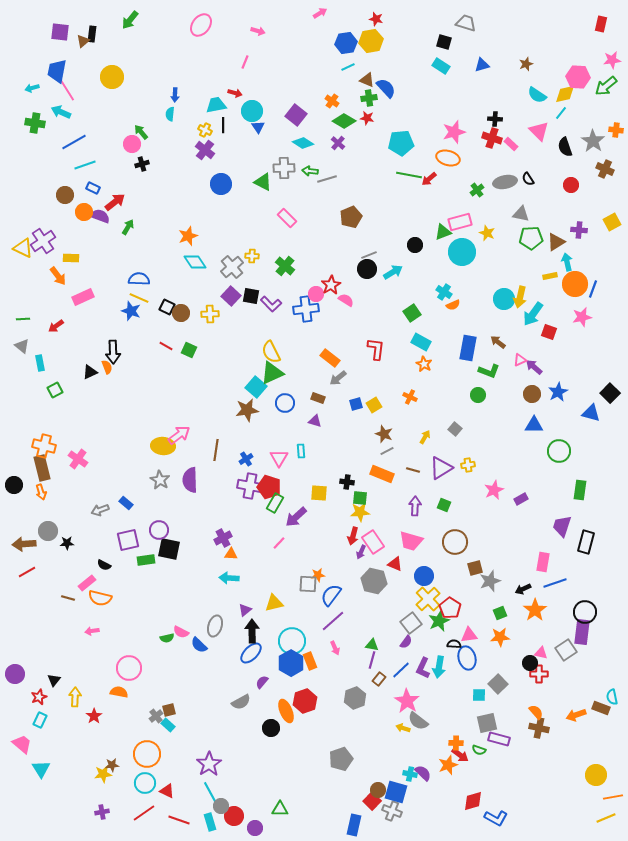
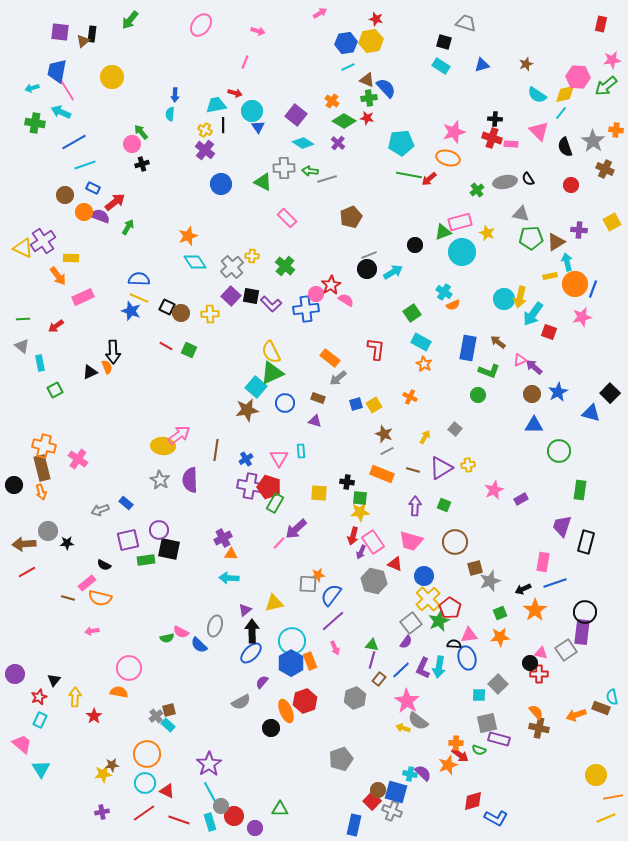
pink rectangle at (511, 144): rotated 40 degrees counterclockwise
purple arrow at (296, 517): moved 12 px down
